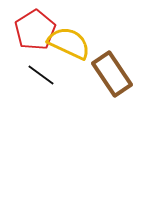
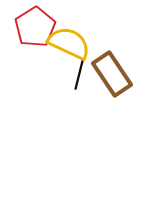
red pentagon: moved 3 px up
black line: moved 38 px right; rotated 68 degrees clockwise
